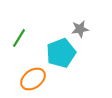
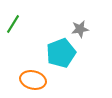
green line: moved 6 px left, 14 px up
orange ellipse: moved 1 px down; rotated 50 degrees clockwise
